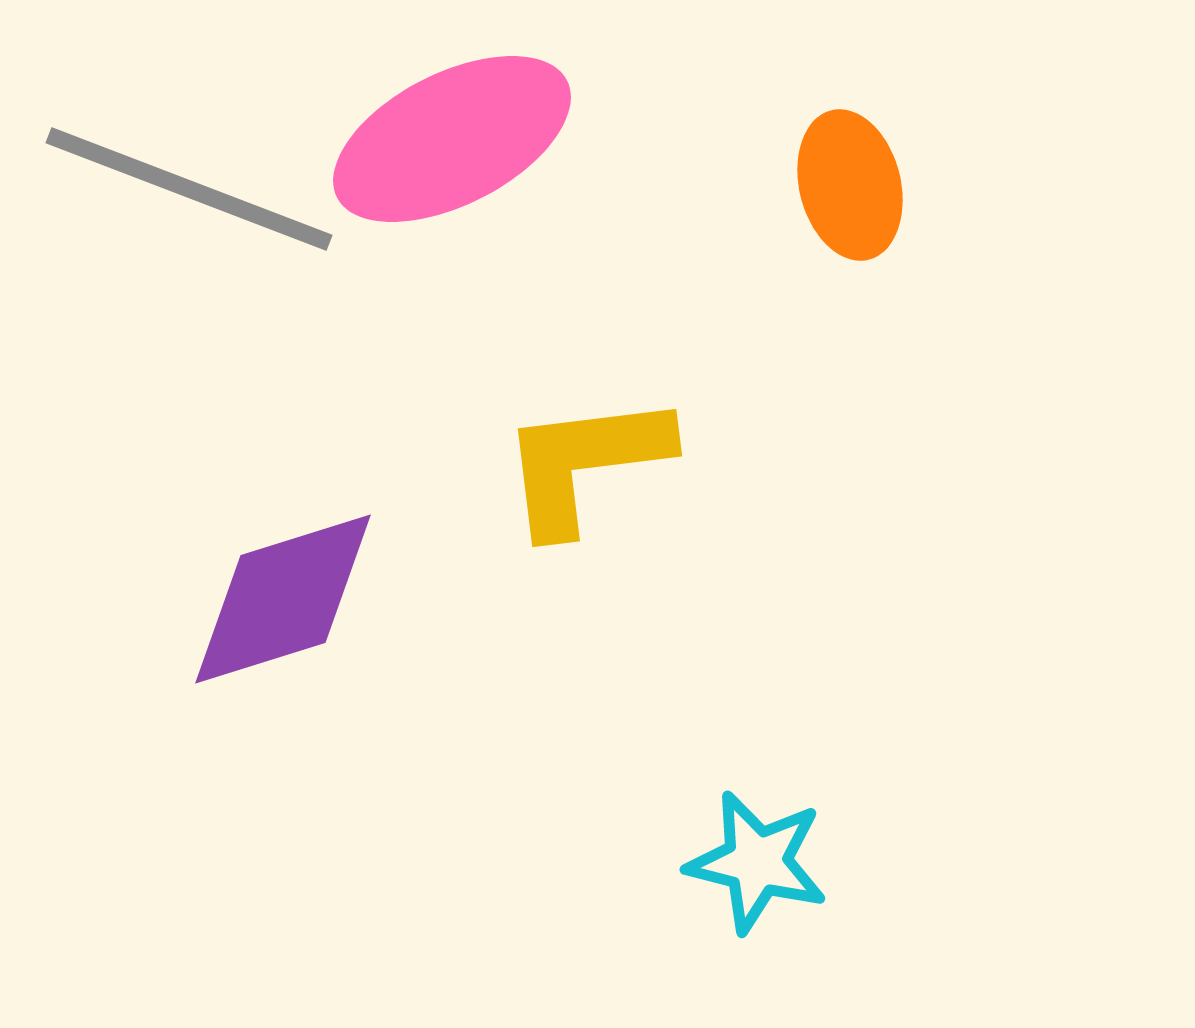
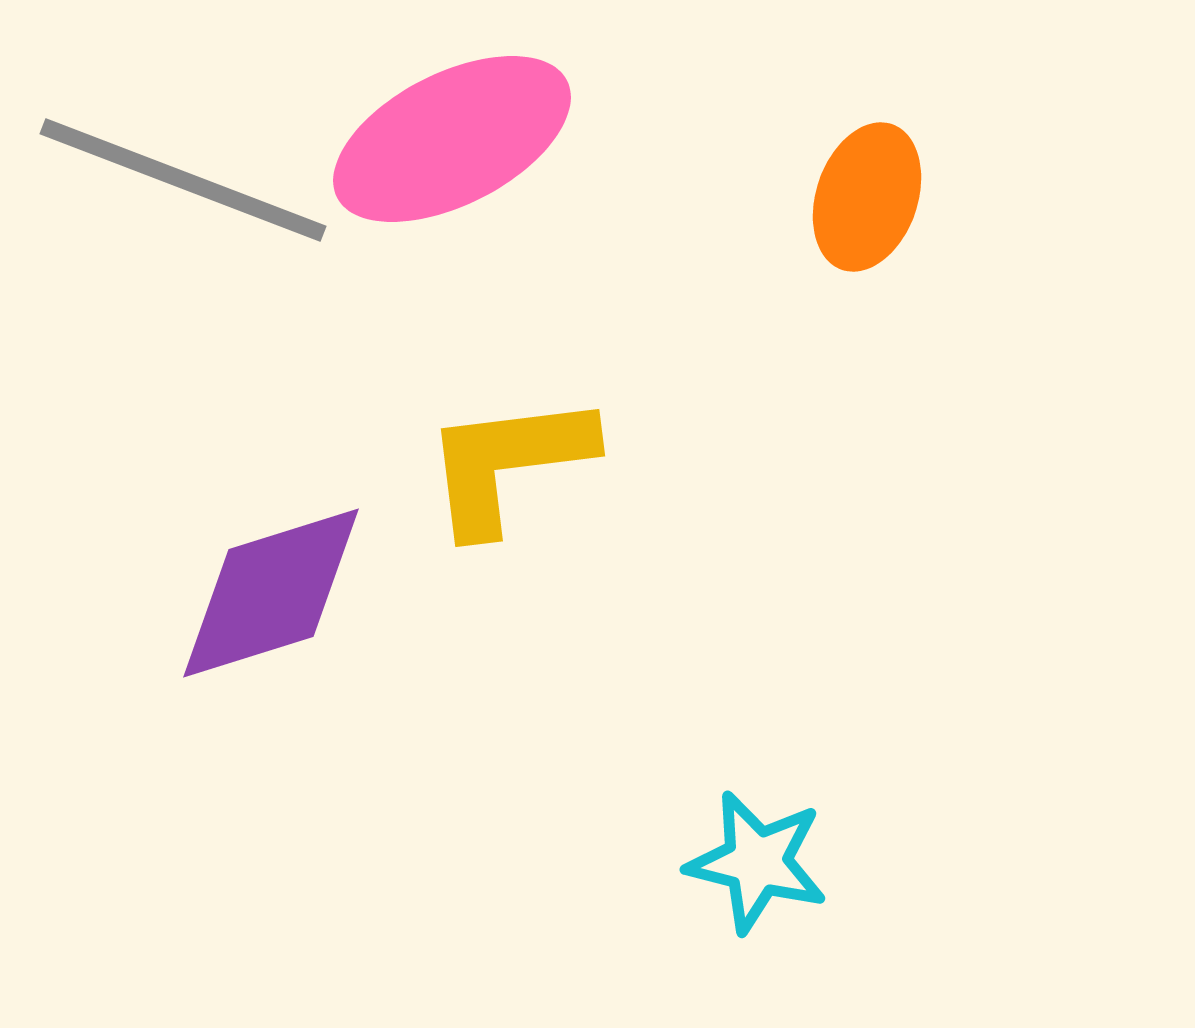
orange ellipse: moved 17 px right, 12 px down; rotated 33 degrees clockwise
gray line: moved 6 px left, 9 px up
yellow L-shape: moved 77 px left
purple diamond: moved 12 px left, 6 px up
